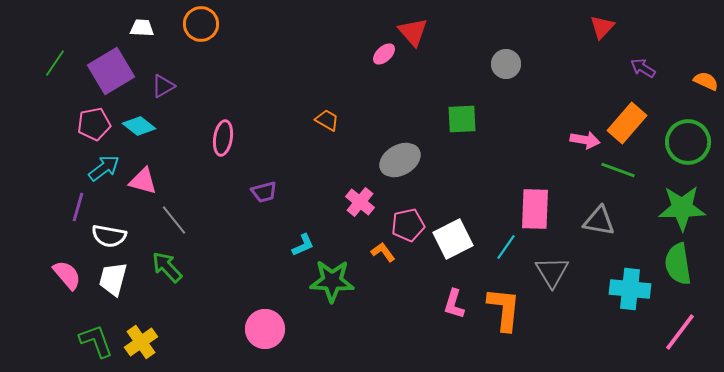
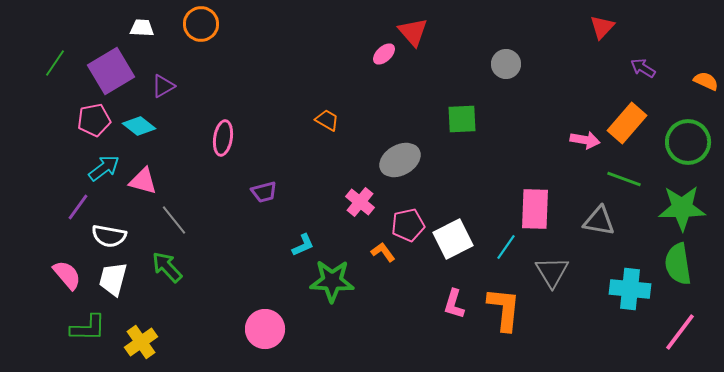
pink pentagon at (94, 124): moved 4 px up
green line at (618, 170): moved 6 px right, 9 px down
purple line at (78, 207): rotated 20 degrees clockwise
green L-shape at (96, 341): moved 8 px left, 13 px up; rotated 111 degrees clockwise
